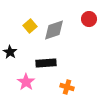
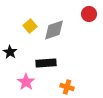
red circle: moved 5 px up
